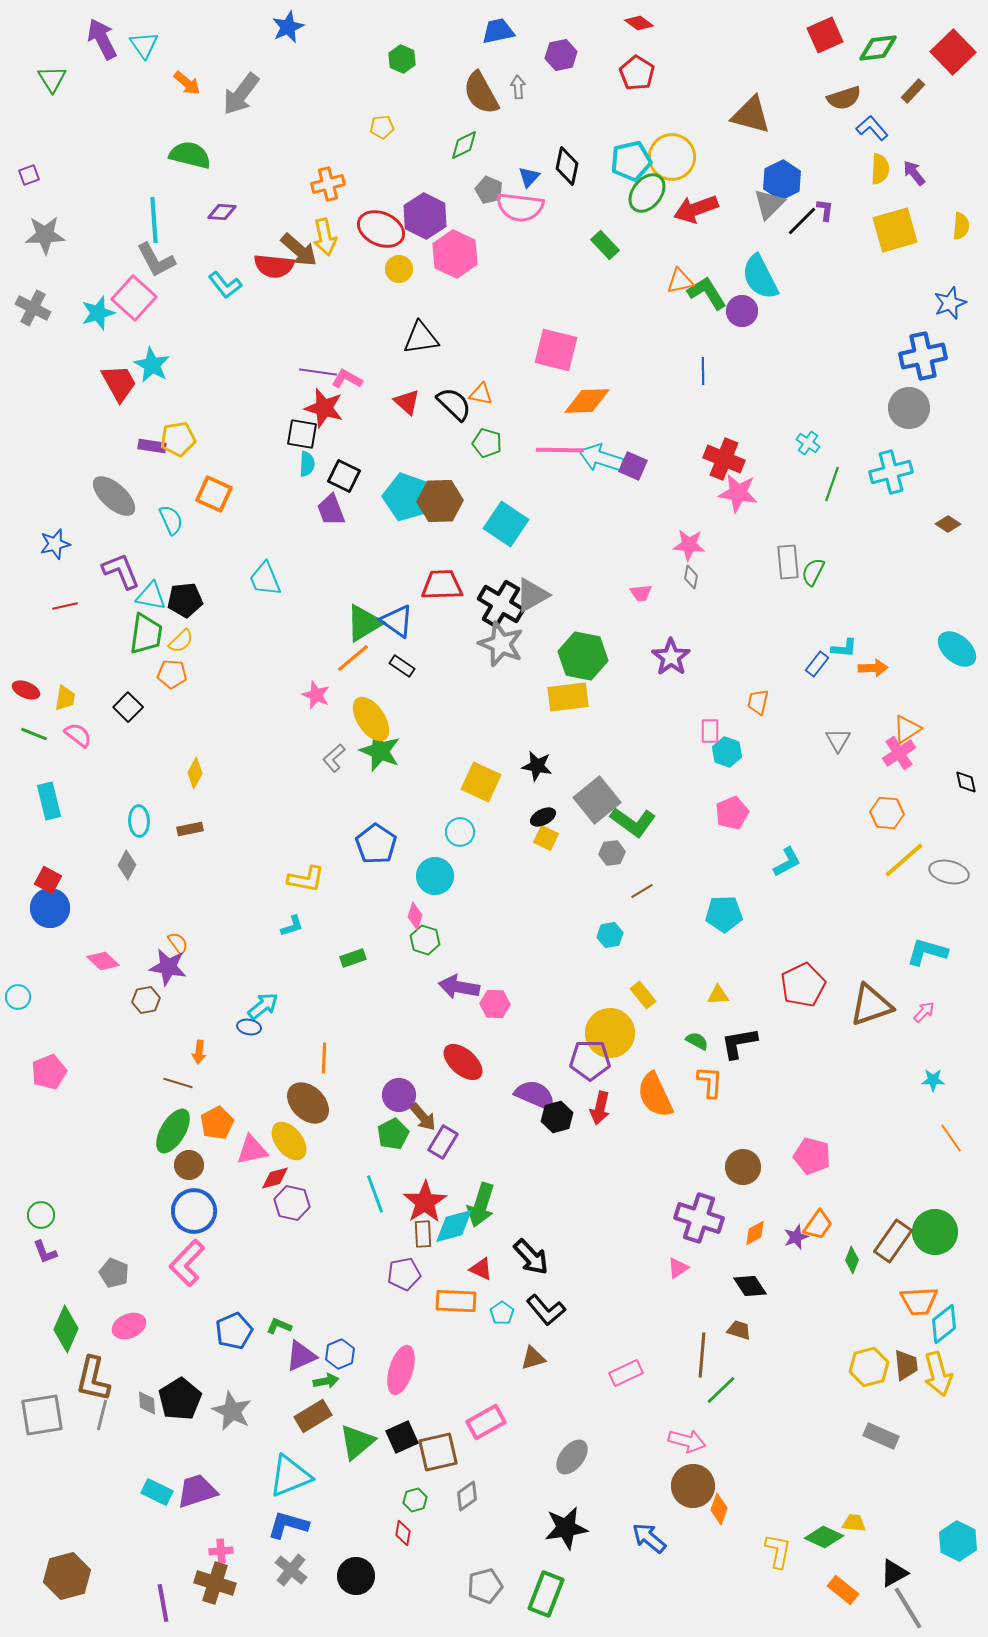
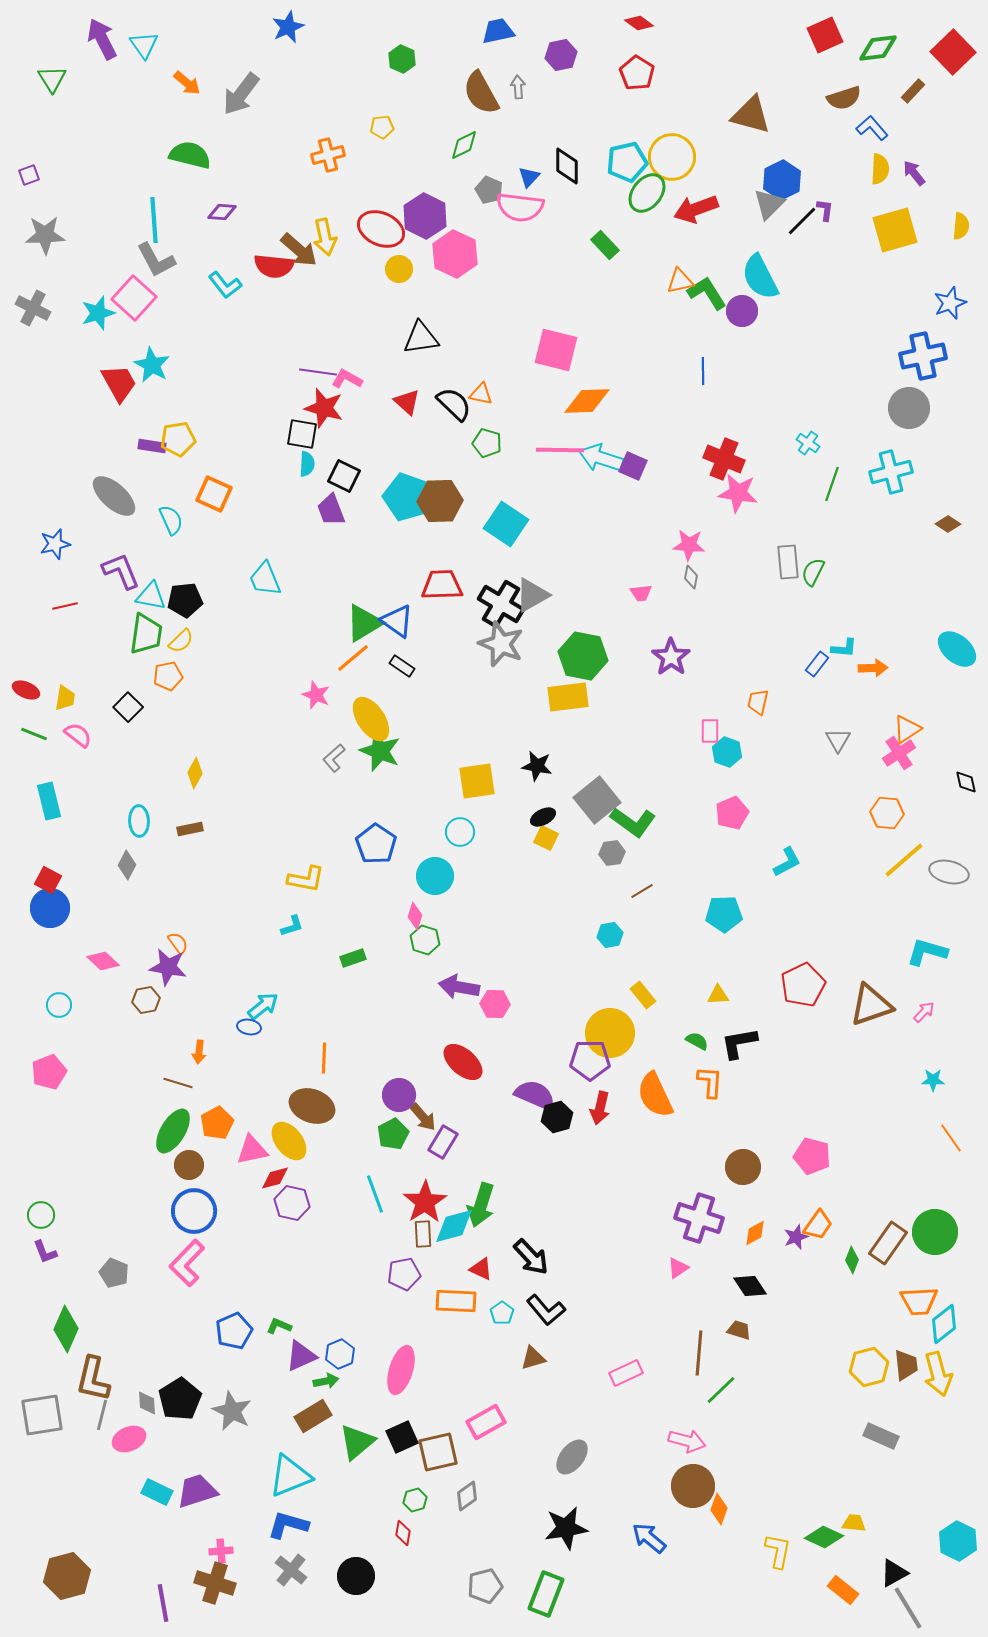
cyan pentagon at (631, 161): moved 4 px left, 1 px down
black diamond at (567, 166): rotated 12 degrees counterclockwise
orange cross at (328, 184): moved 29 px up
orange pentagon at (172, 674): moved 4 px left, 2 px down; rotated 16 degrees counterclockwise
yellow square at (481, 782): moved 4 px left, 1 px up; rotated 33 degrees counterclockwise
cyan circle at (18, 997): moved 41 px right, 8 px down
brown ellipse at (308, 1103): moved 4 px right, 3 px down; rotated 24 degrees counterclockwise
brown rectangle at (893, 1241): moved 5 px left, 2 px down
pink ellipse at (129, 1326): moved 113 px down
brown line at (702, 1355): moved 3 px left, 2 px up
